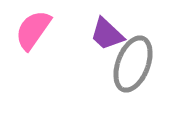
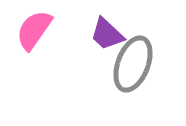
pink semicircle: moved 1 px right
